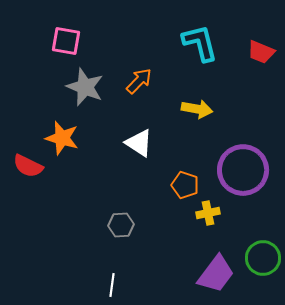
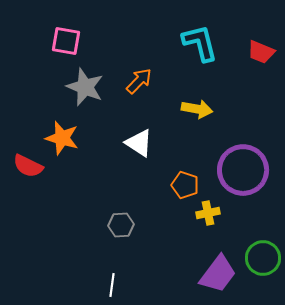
purple trapezoid: moved 2 px right
